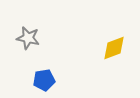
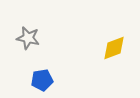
blue pentagon: moved 2 px left
